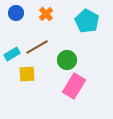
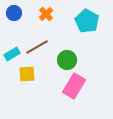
blue circle: moved 2 px left
